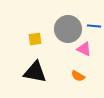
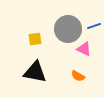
blue line: rotated 24 degrees counterclockwise
